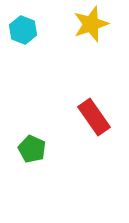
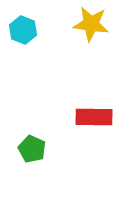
yellow star: rotated 27 degrees clockwise
red rectangle: rotated 54 degrees counterclockwise
